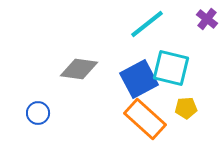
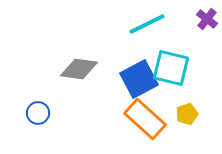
cyan line: rotated 12 degrees clockwise
yellow pentagon: moved 1 px right, 6 px down; rotated 15 degrees counterclockwise
